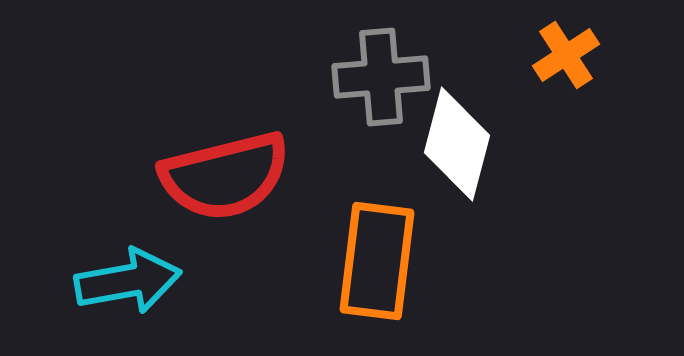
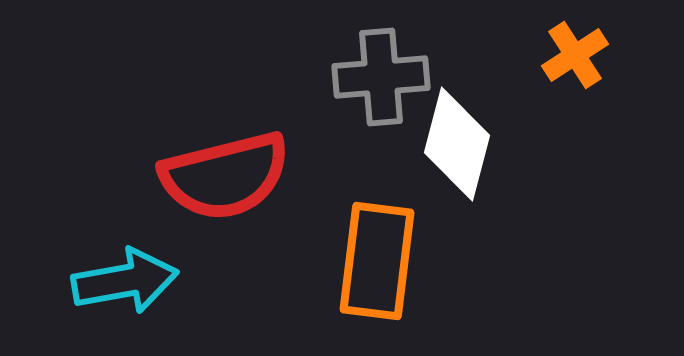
orange cross: moved 9 px right
cyan arrow: moved 3 px left
